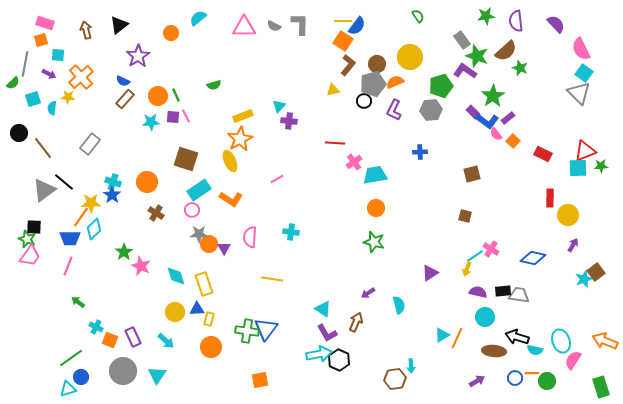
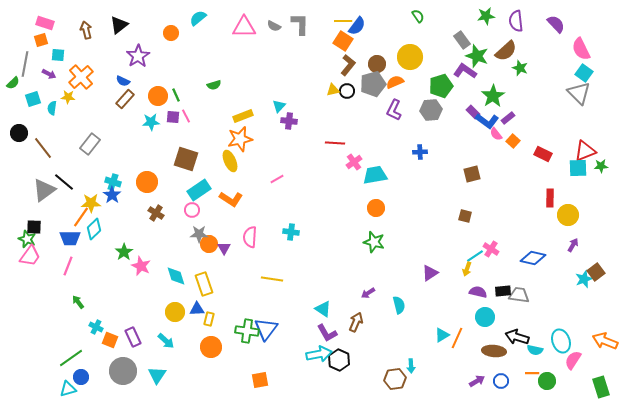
black circle at (364, 101): moved 17 px left, 10 px up
orange star at (240, 139): rotated 15 degrees clockwise
green arrow at (78, 302): rotated 16 degrees clockwise
blue circle at (515, 378): moved 14 px left, 3 px down
